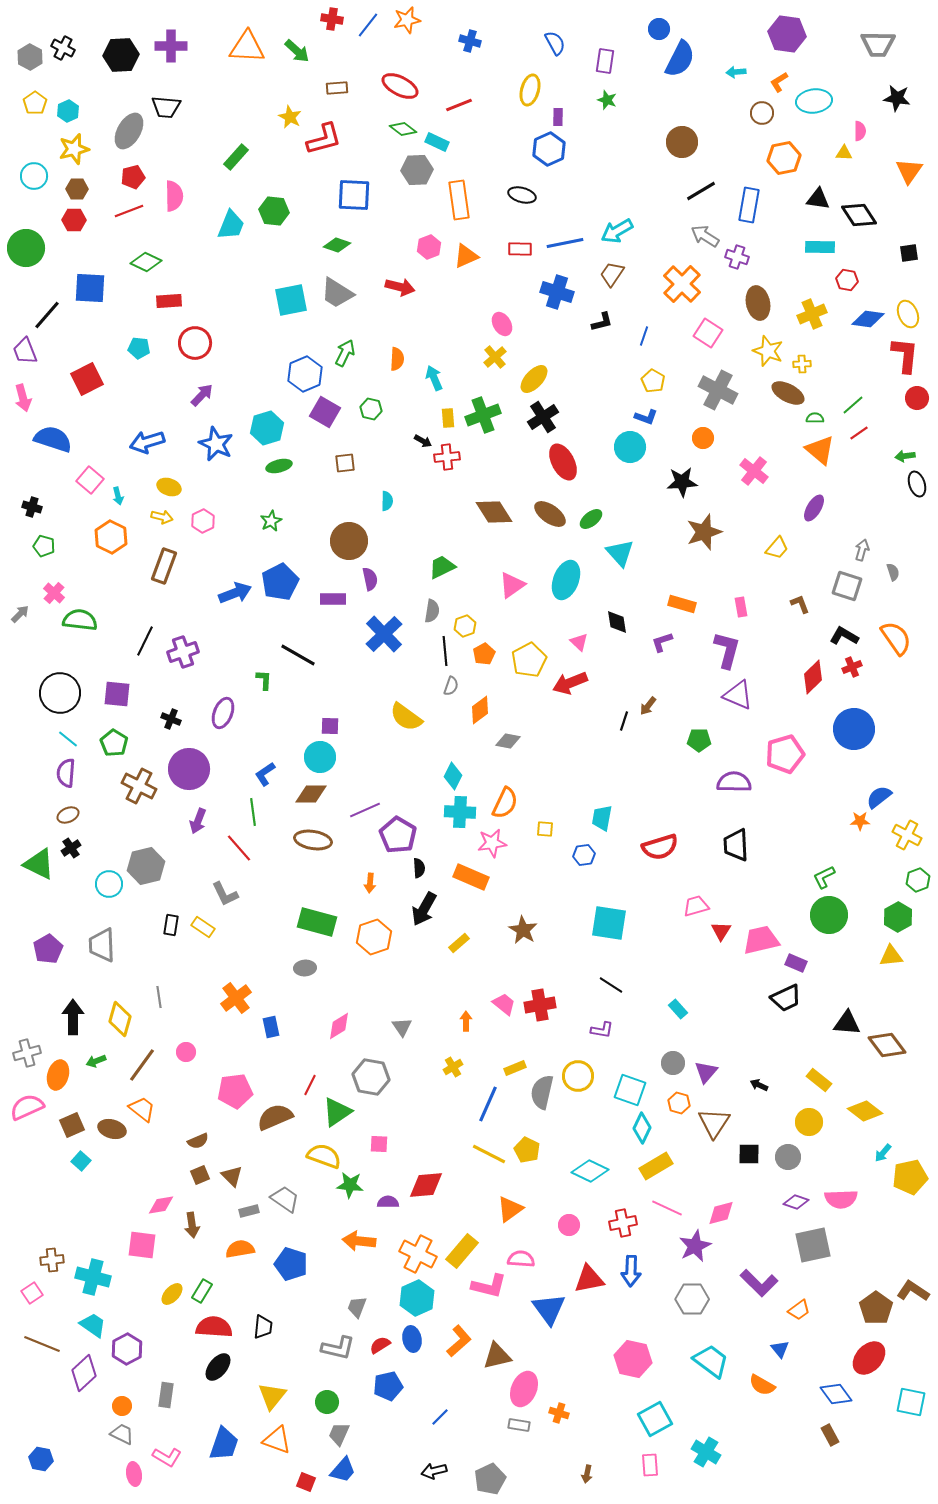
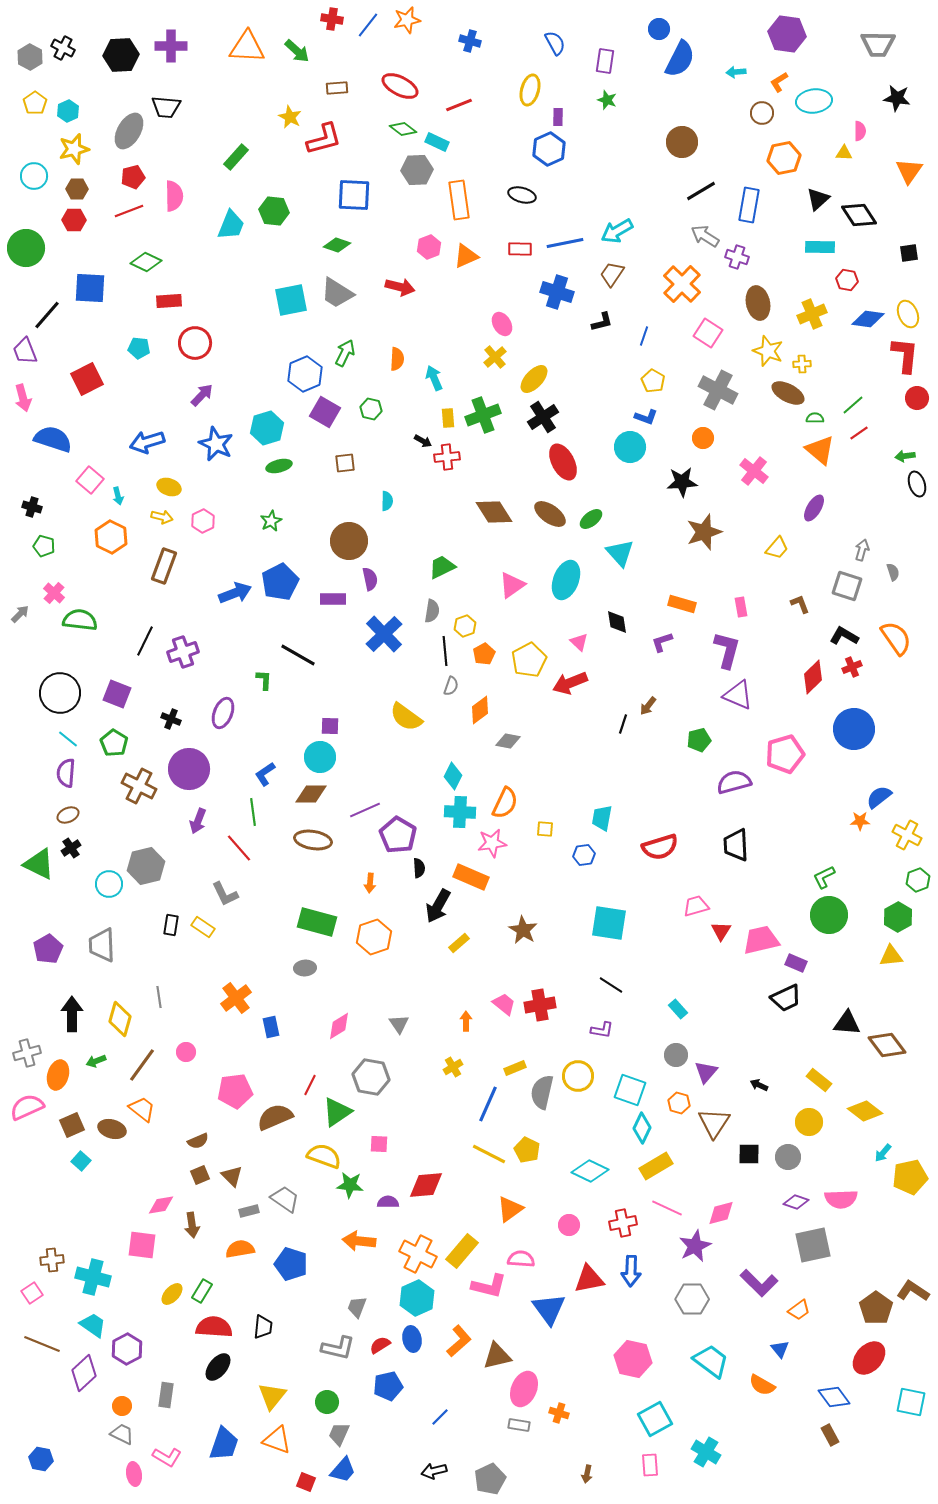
black triangle at (818, 199): rotated 50 degrees counterclockwise
purple square at (117, 694): rotated 16 degrees clockwise
black line at (624, 721): moved 1 px left, 3 px down
green pentagon at (699, 740): rotated 15 degrees counterclockwise
purple semicircle at (734, 782): rotated 16 degrees counterclockwise
black arrow at (424, 909): moved 14 px right, 3 px up
black arrow at (73, 1017): moved 1 px left, 3 px up
gray triangle at (402, 1027): moved 3 px left, 3 px up
gray circle at (673, 1063): moved 3 px right, 8 px up
blue diamond at (836, 1394): moved 2 px left, 3 px down
